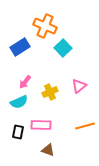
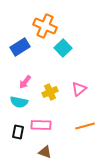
pink triangle: moved 3 px down
cyan semicircle: rotated 36 degrees clockwise
brown triangle: moved 3 px left, 2 px down
